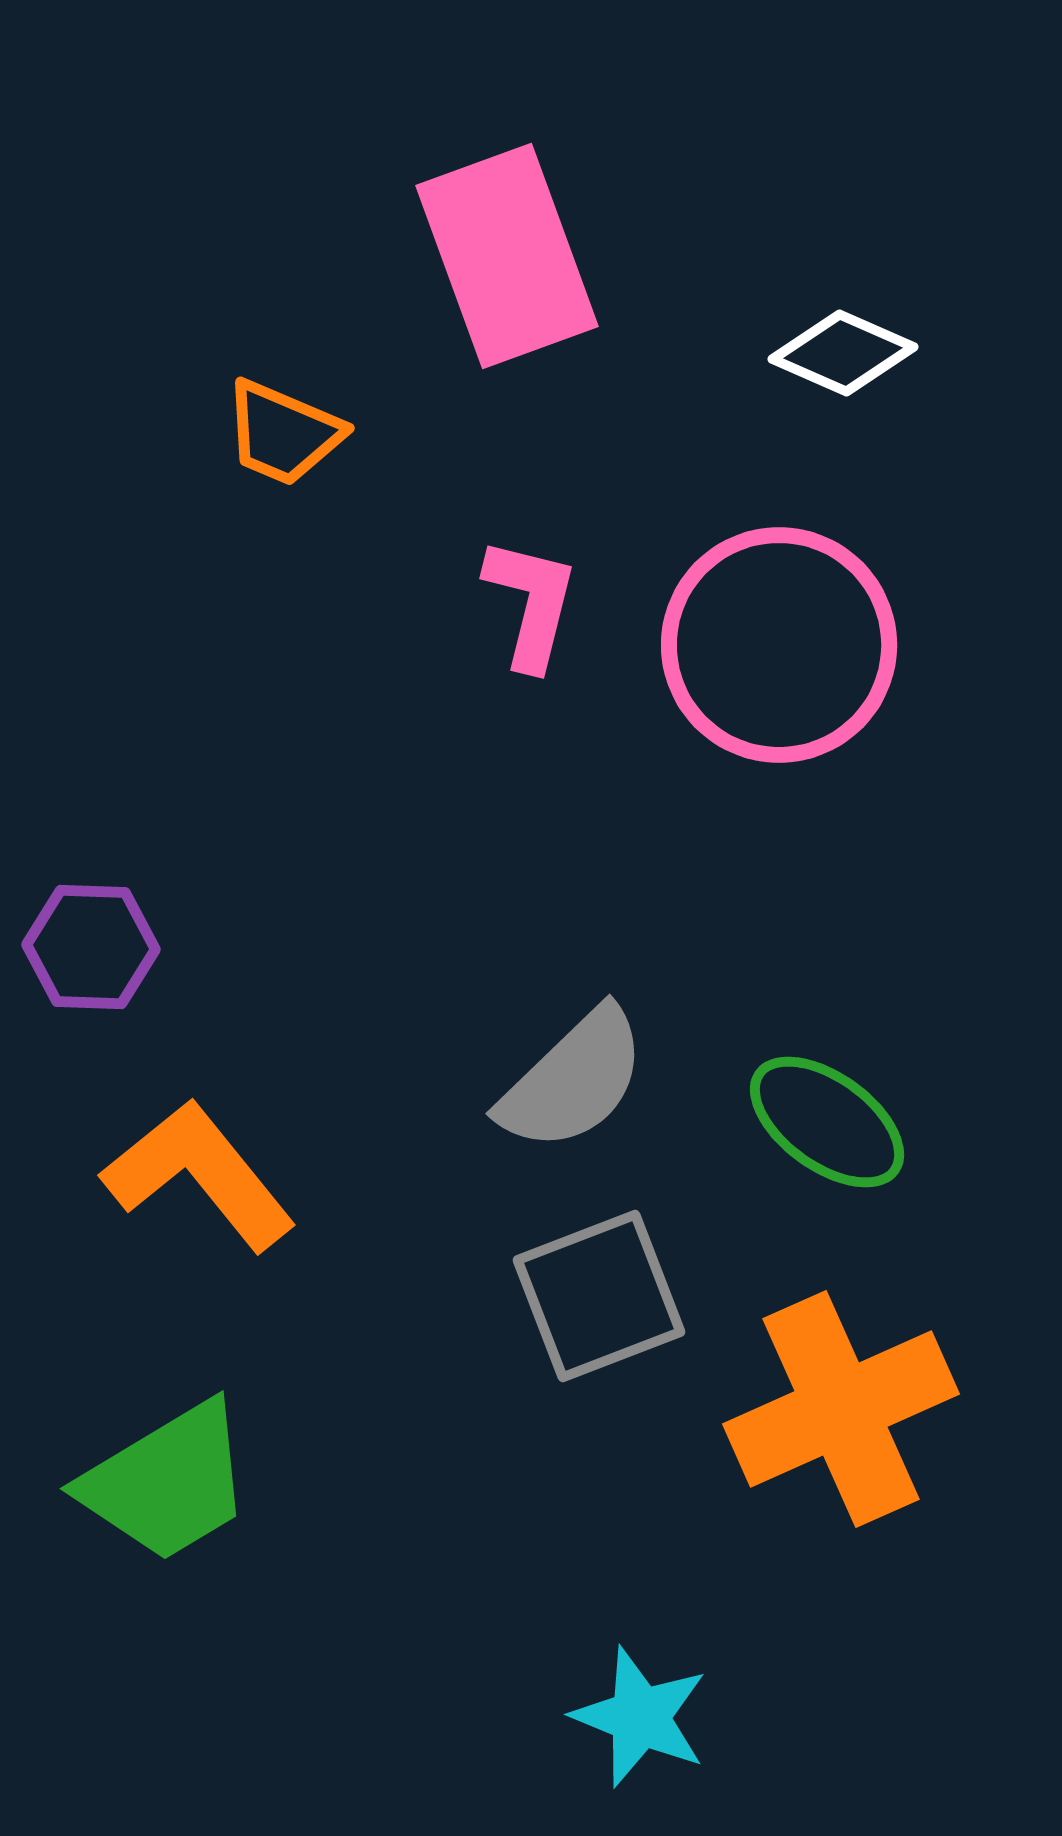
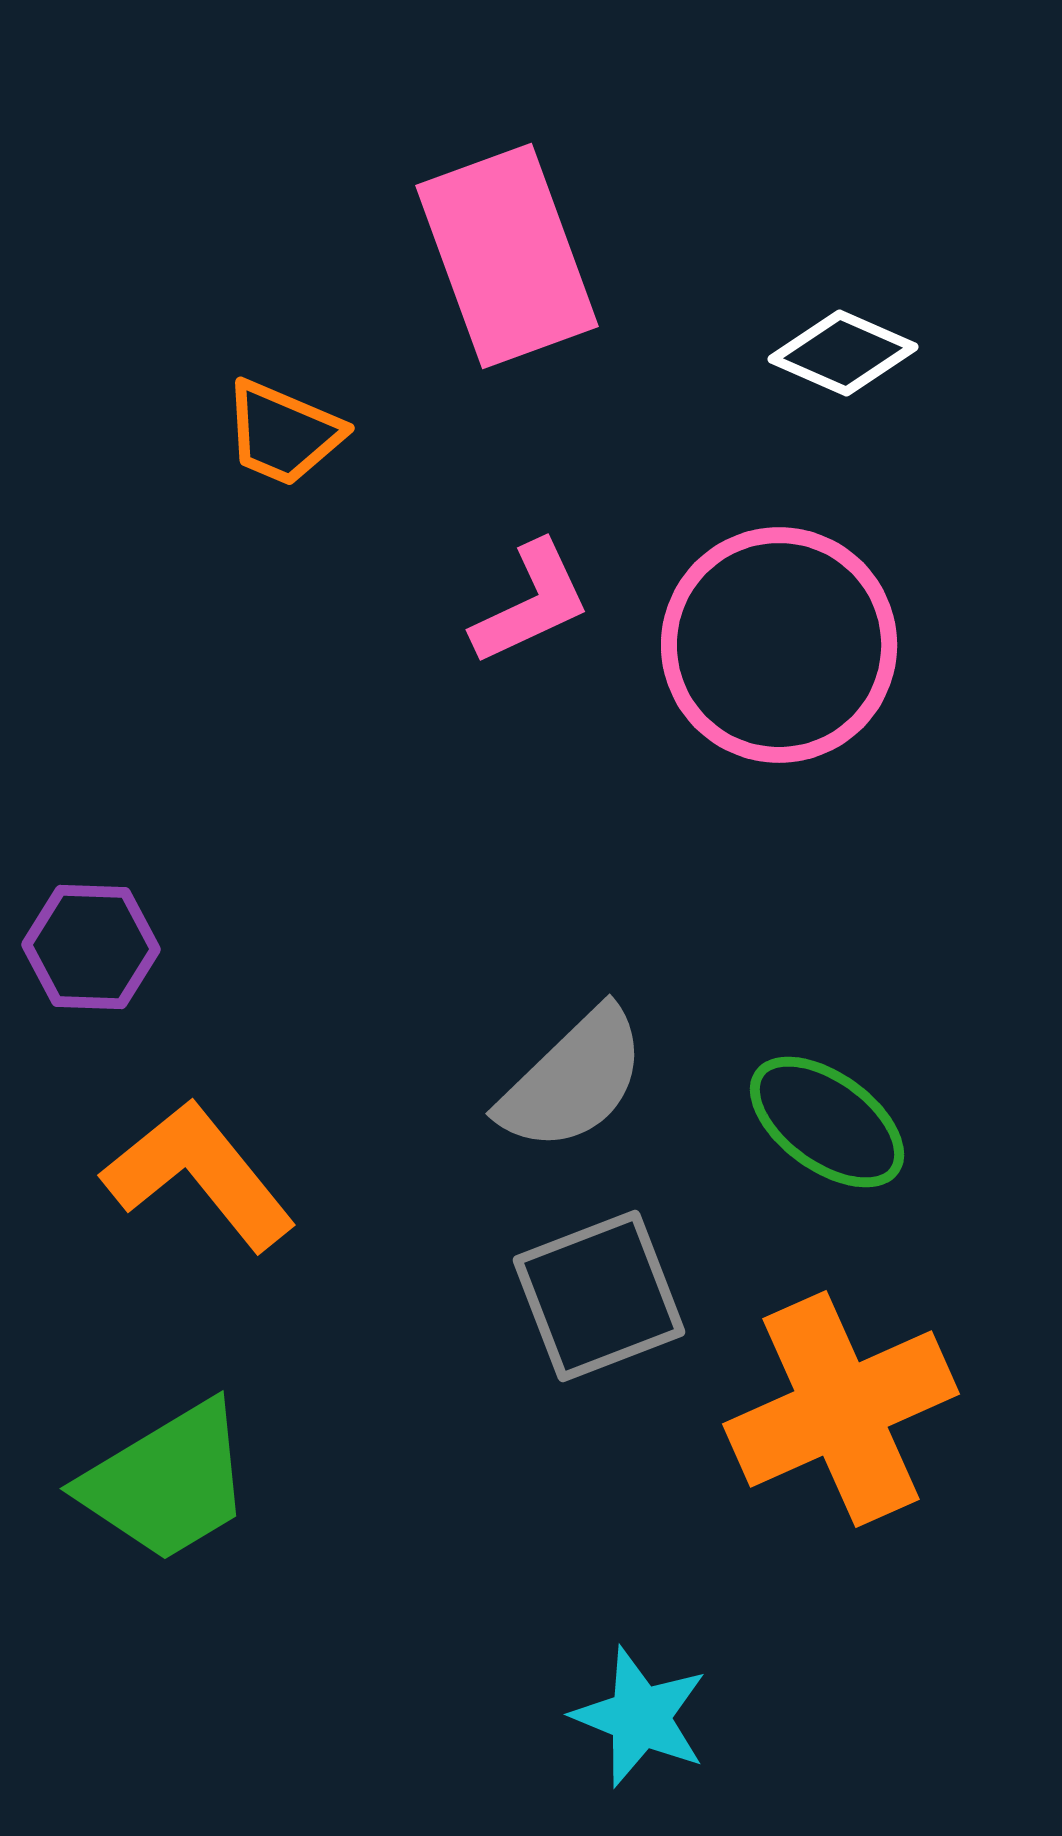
pink L-shape: rotated 51 degrees clockwise
